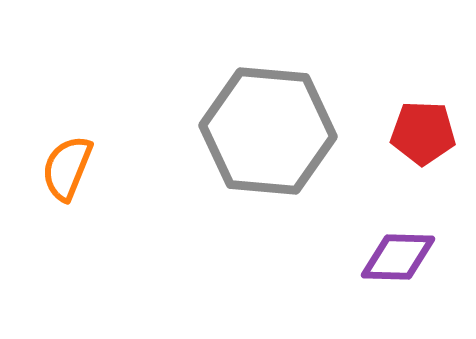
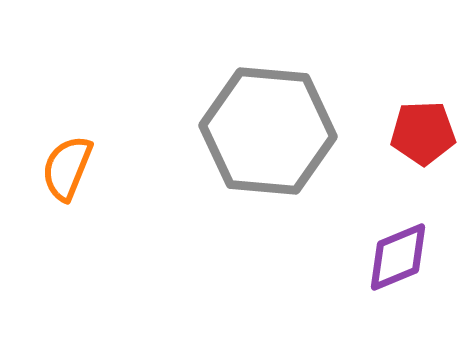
red pentagon: rotated 4 degrees counterclockwise
purple diamond: rotated 24 degrees counterclockwise
